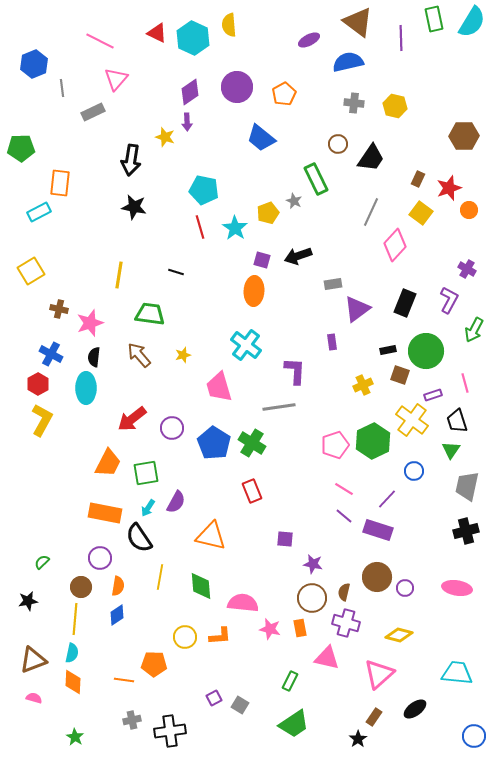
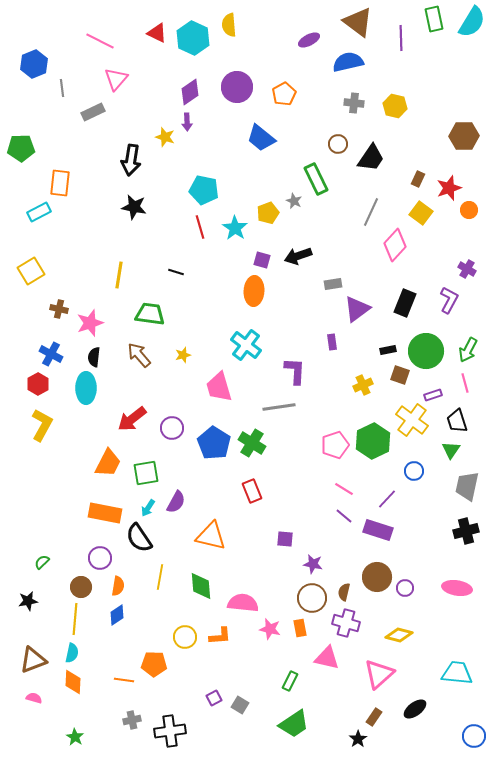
green arrow at (474, 330): moved 6 px left, 20 px down
yellow L-shape at (42, 420): moved 5 px down
